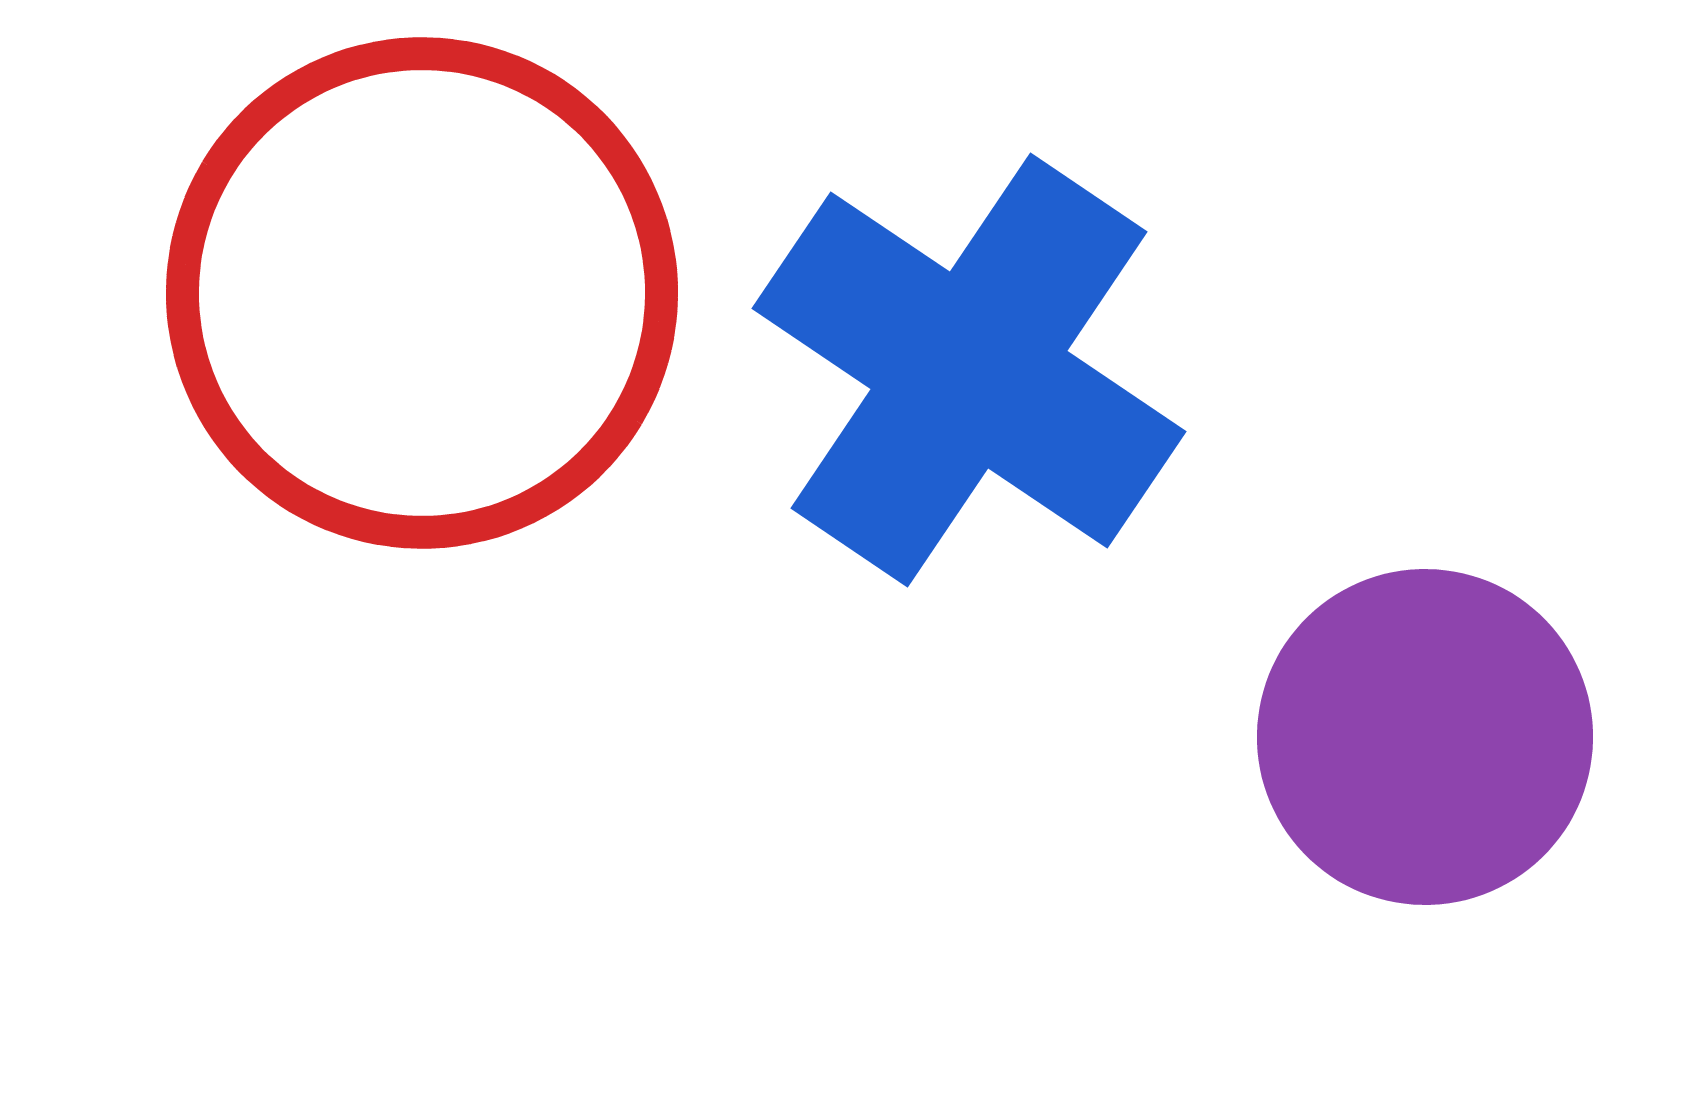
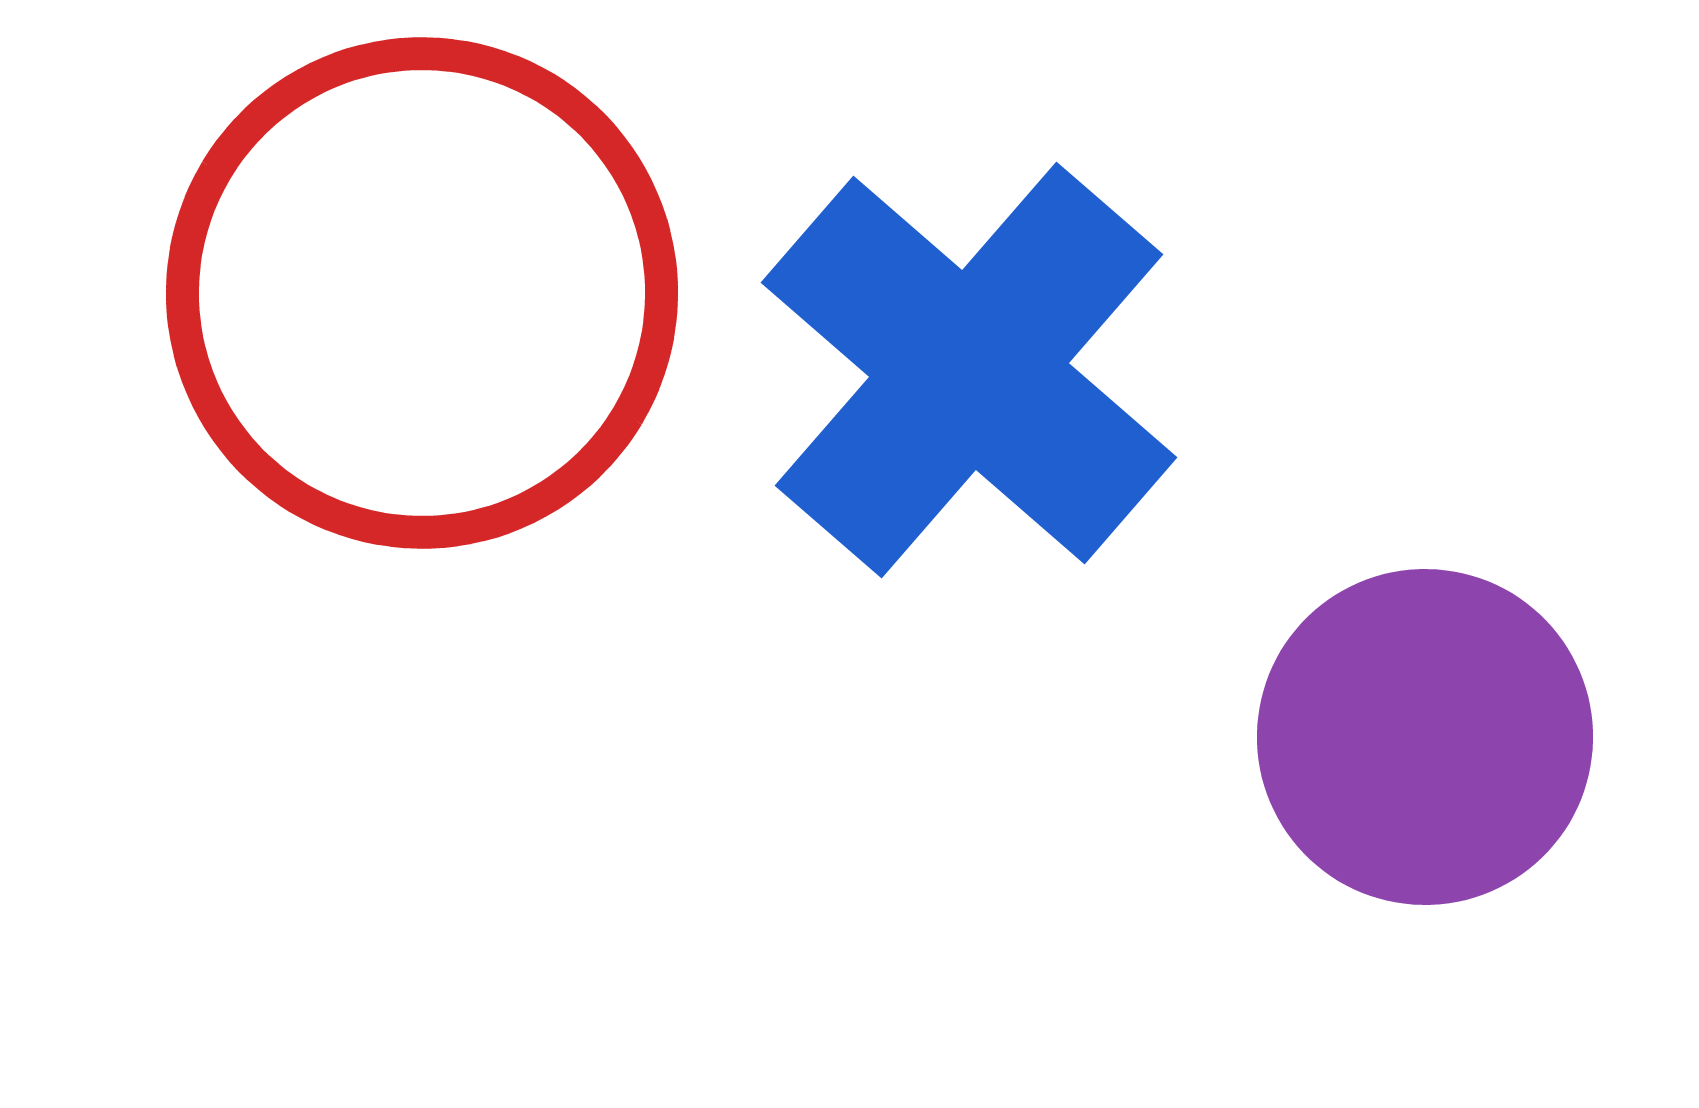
blue cross: rotated 7 degrees clockwise
